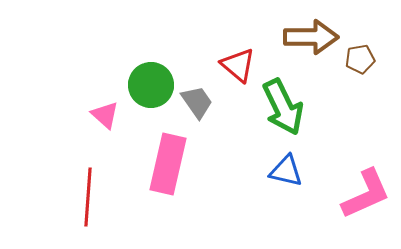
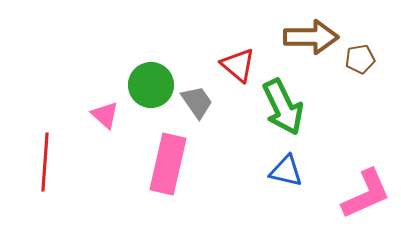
red line: moved 43 px left, 35 px up
